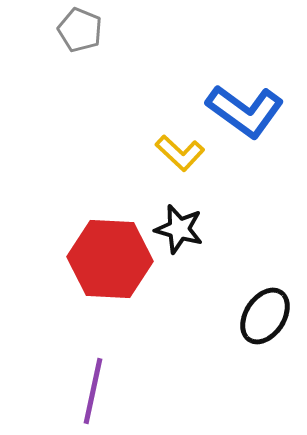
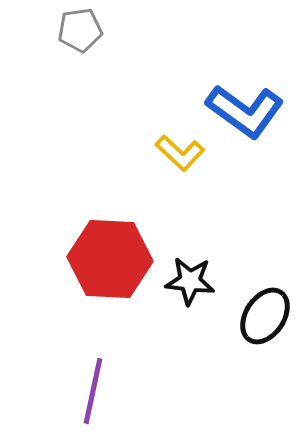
gray pentagon: rotated 30 degrees counterclockwise
black star: moved 11 px right, 52 px down; rotated 9 degrees counterclockwise
